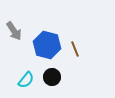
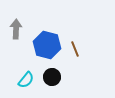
gray arrow: moved 2 px right, 2 px up; rotated 144 degrees counterclockwise
